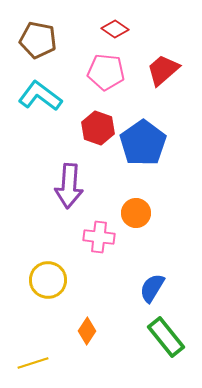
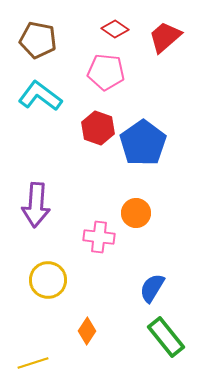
red trapezoid: moved 2 px right, 33 px up
purple arrow: moved 33 px left, 19 px down
